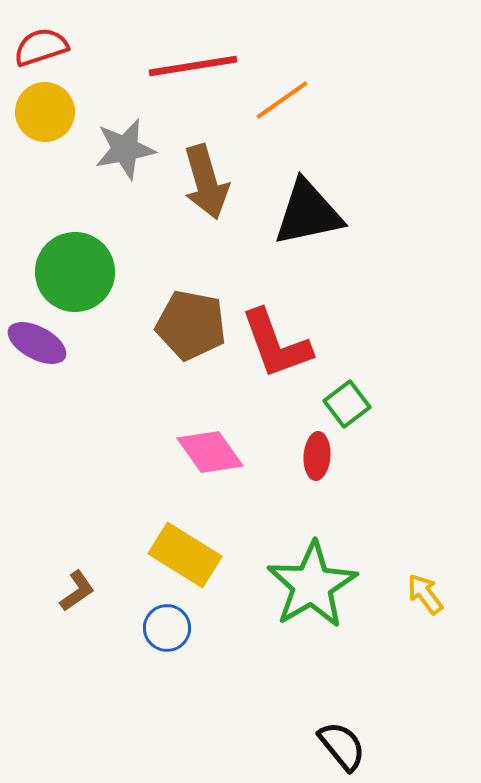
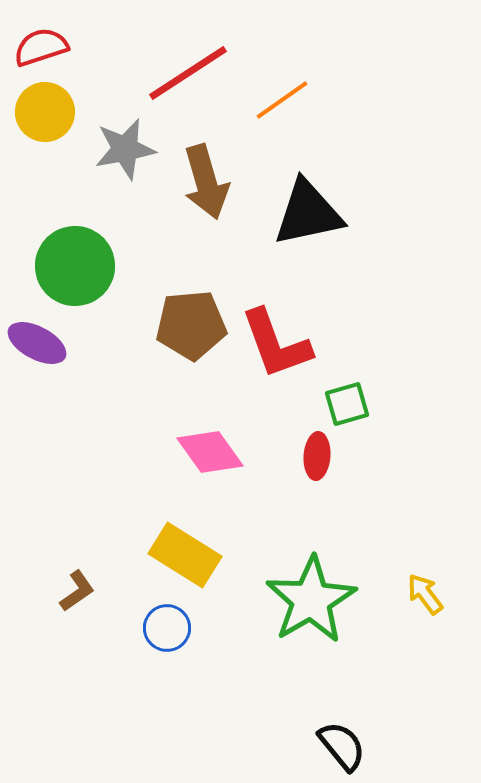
red line: moved 5 px left, 7 px down; rotated 24 degrees counterclockwise
green circle: moved 6 px up
brown pentagon: rotated 16 degrees counterclockwise
green square: rotated 21 degrees clockwise
green star: moved 1 px left, 15 px down
